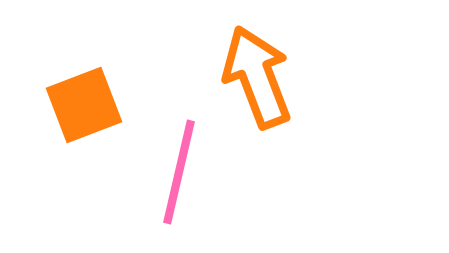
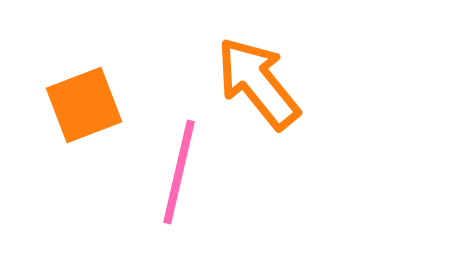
orange arrow: moved 1 px right, 6 px down; rotated 18 degrees counterclockwise
